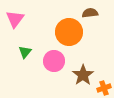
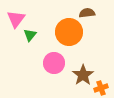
brown semicircle: moved 3 px left
pink triangle: moved 1 px right
green triangle: moved 5 px right, 17 px up
pink circle: moved 2 px down
orange cross: moved 3 px left
